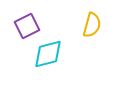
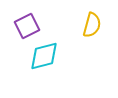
cyan diamond: moved 4 px left, 2 px down
